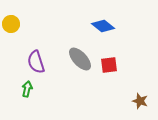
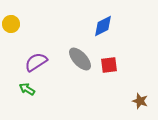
blue diamond: rotated 65 degrees counterclockwise
purple semicircle: rotated 75 degrees clockwise
green arrow: rotated 70 degrees counterclockwise
